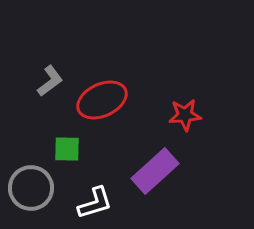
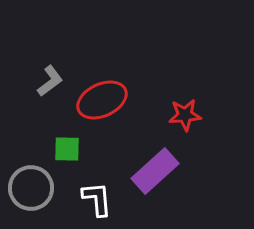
white L-shape: moved 2 px right, 4 px up; rotated 78 degrees counterclockwise
